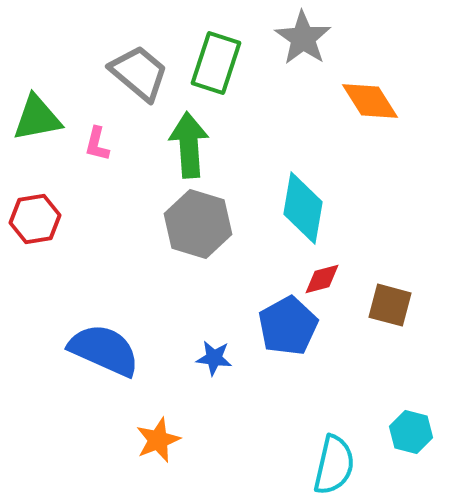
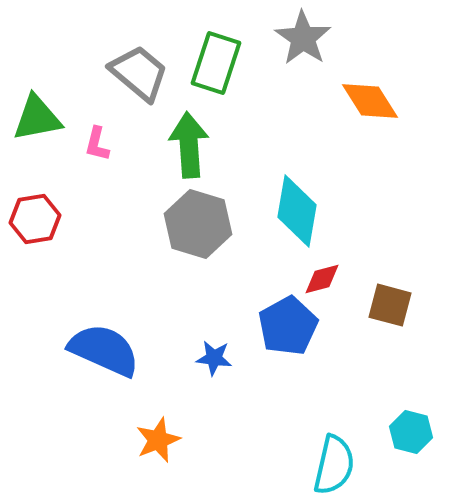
cyan diamond: moved 6 px left, 3 px down
